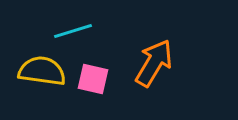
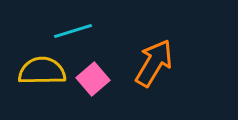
yellow semicircle: rotated 9 degrees counterclockwise
pink square: rotated 36 degrees clockwise
